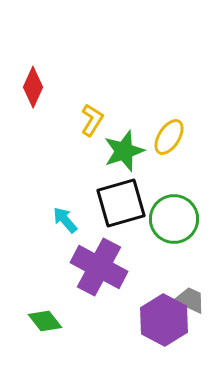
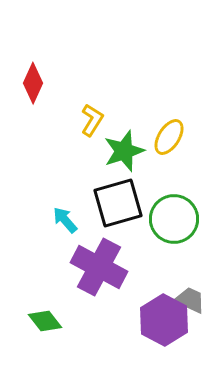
red diamond: moved 4 px up
black square: moved 3 px left
